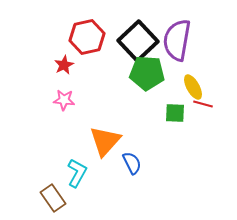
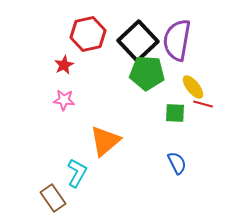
red hexagon: moved 1 px right, 3 px up
yellow ellipse: rotated 10 degrees counterclockwise
orange triangle: rotated 8 degrees clockwise
blue semicircle: moved 45 px right
